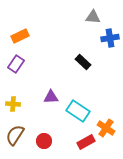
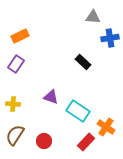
purple triangle: rotated 21 degrees clockwise
orange cross: moved 1 px up
red rectangle: rotated 18 degrees counterclockwise
